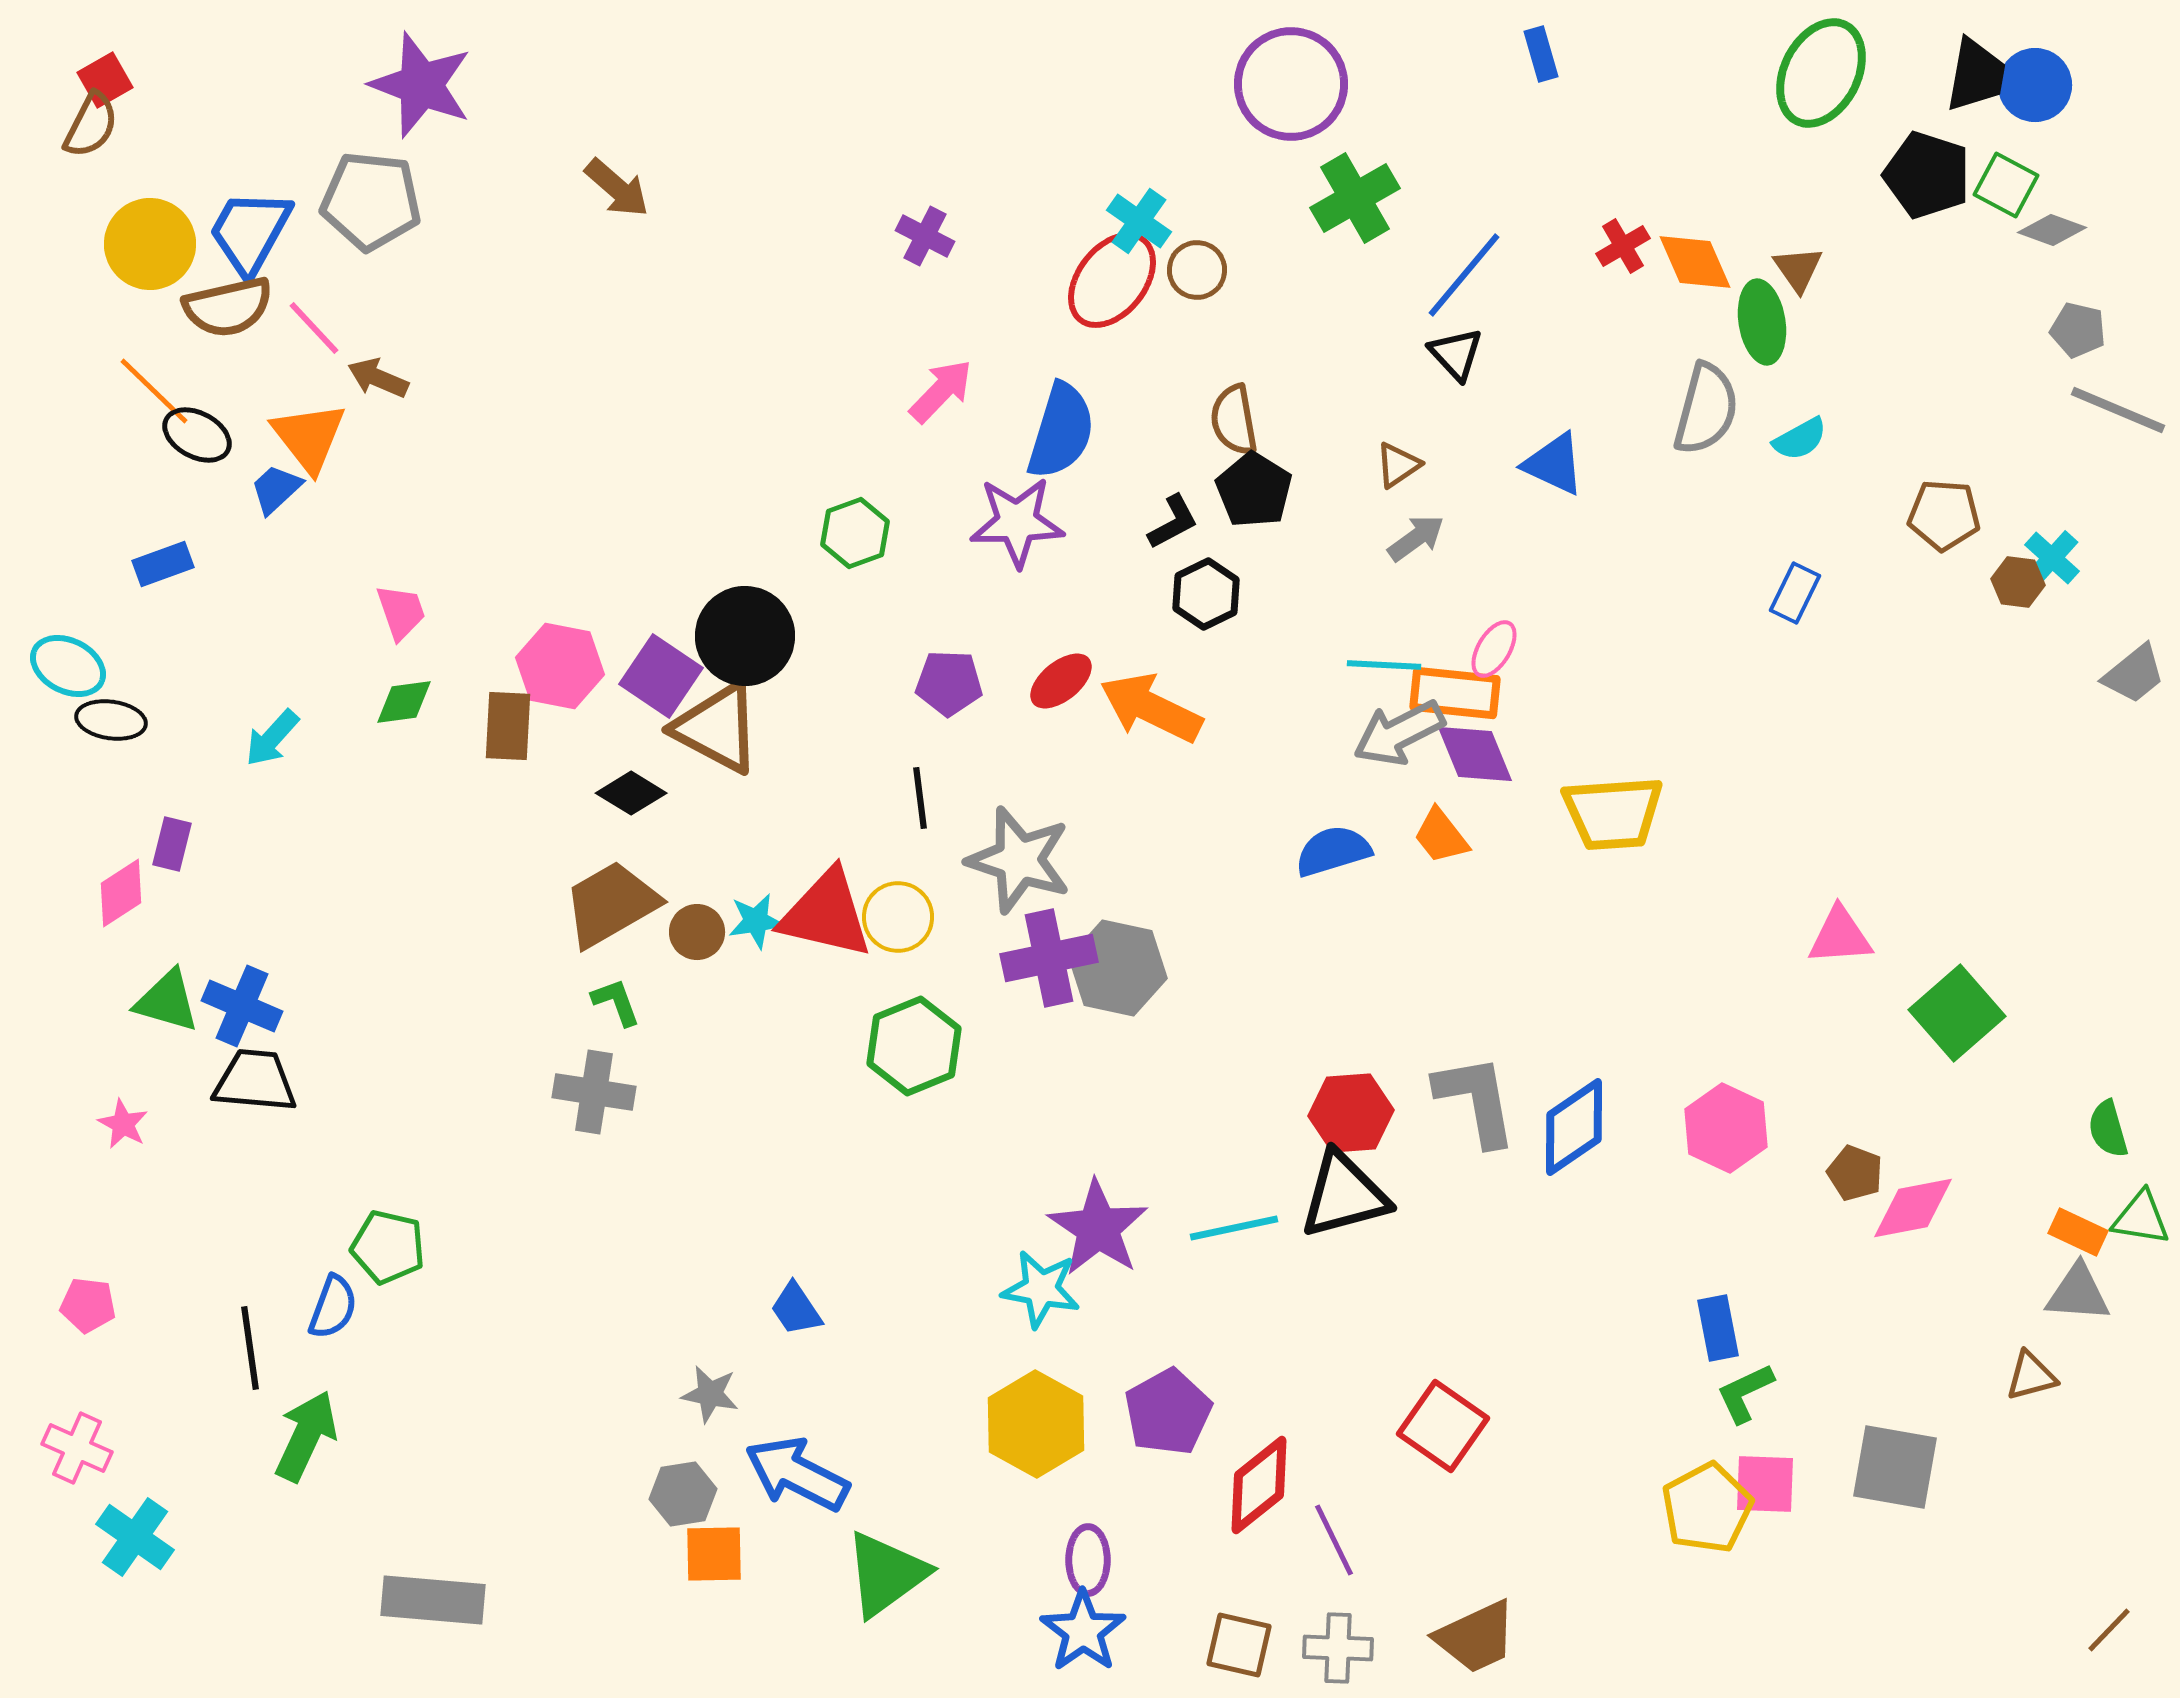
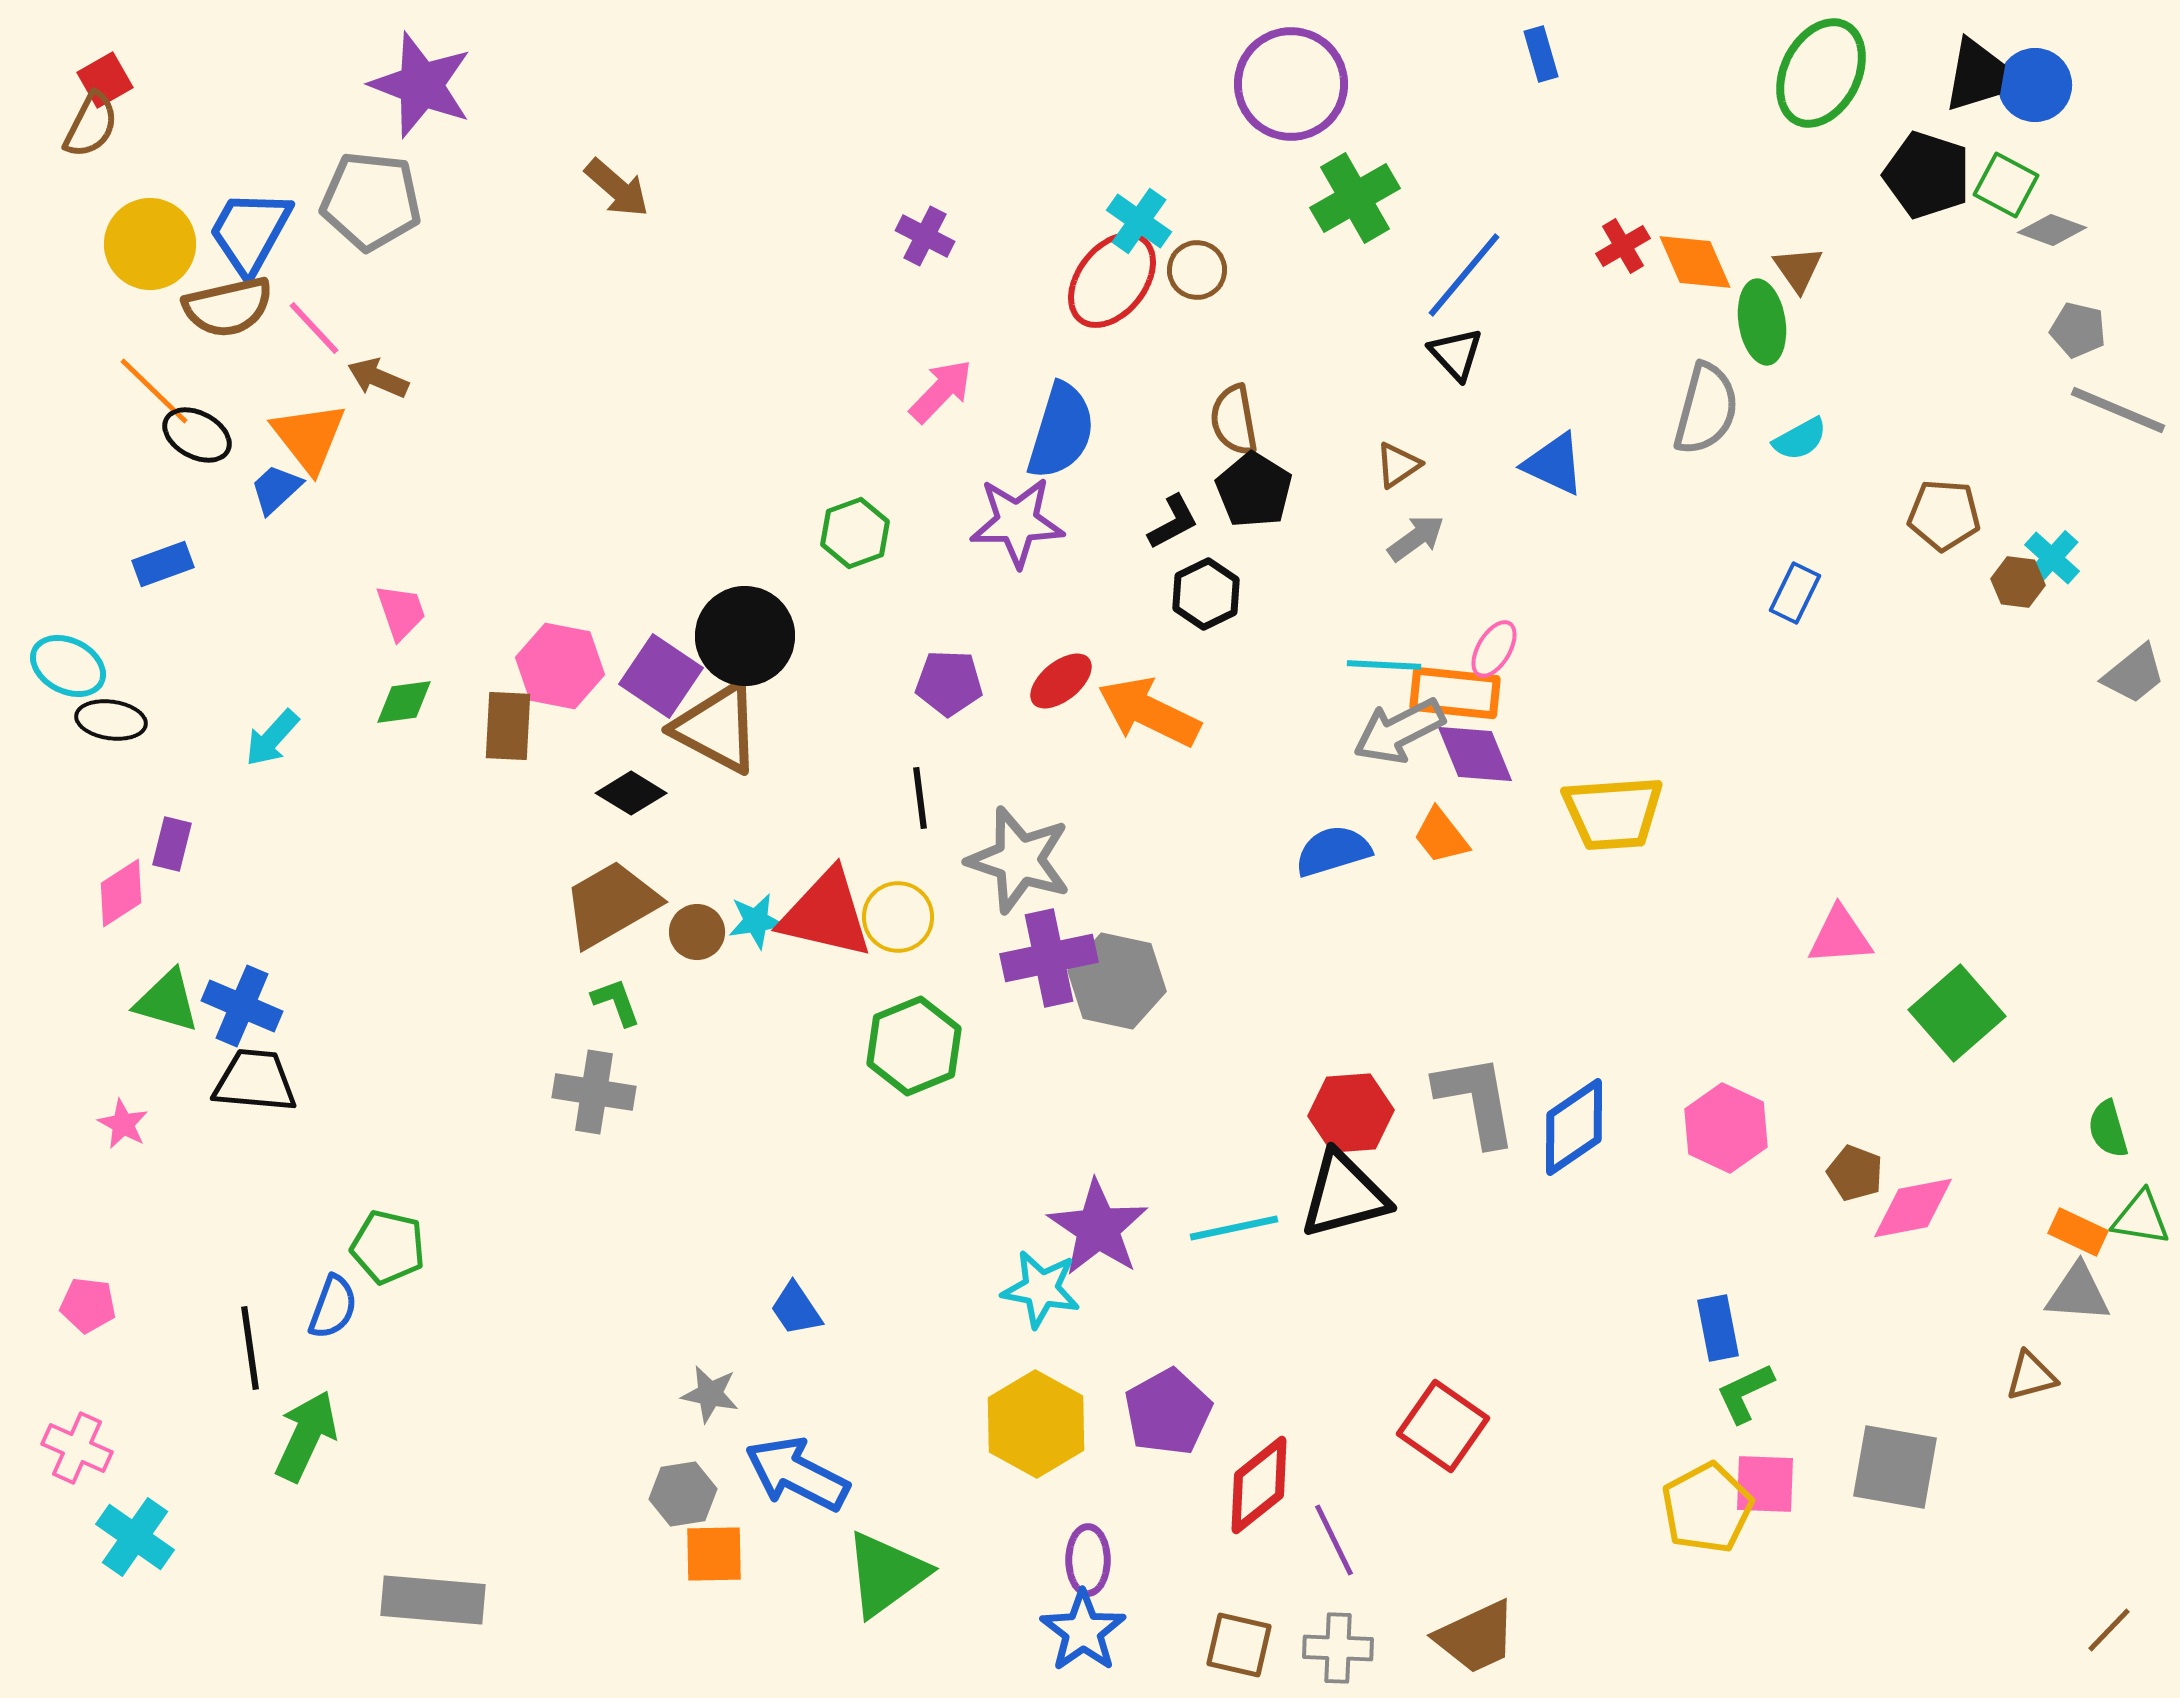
orange arrow at (1151, 708): moved 2 px left, 4 px down
gray arrow at (1399, 733): moved 2 px up
gray hexagon at (1118, 968): moved 1 px left, 13 px down
